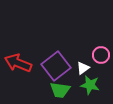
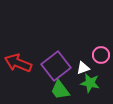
white triangle: rotated 16 degrees clockwise
green star: moved 2 px up
green trapezoid: rotated 45 degrees clockwise
